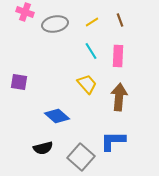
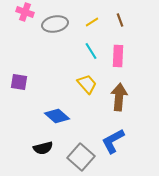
blue L-shape: rotated 28 degrees counterclockwise
